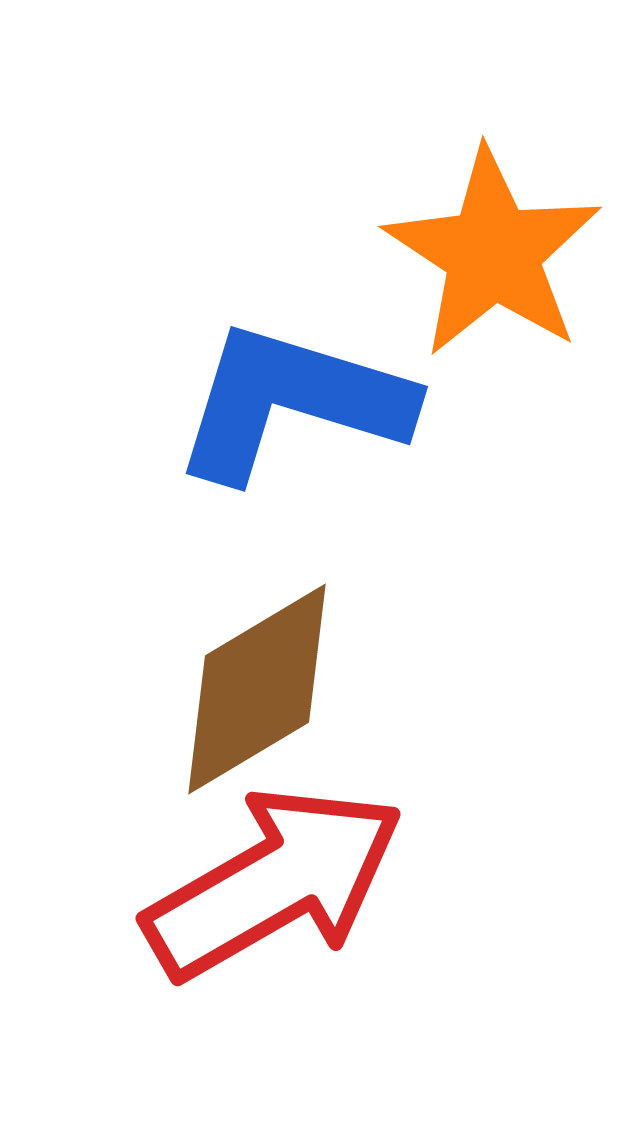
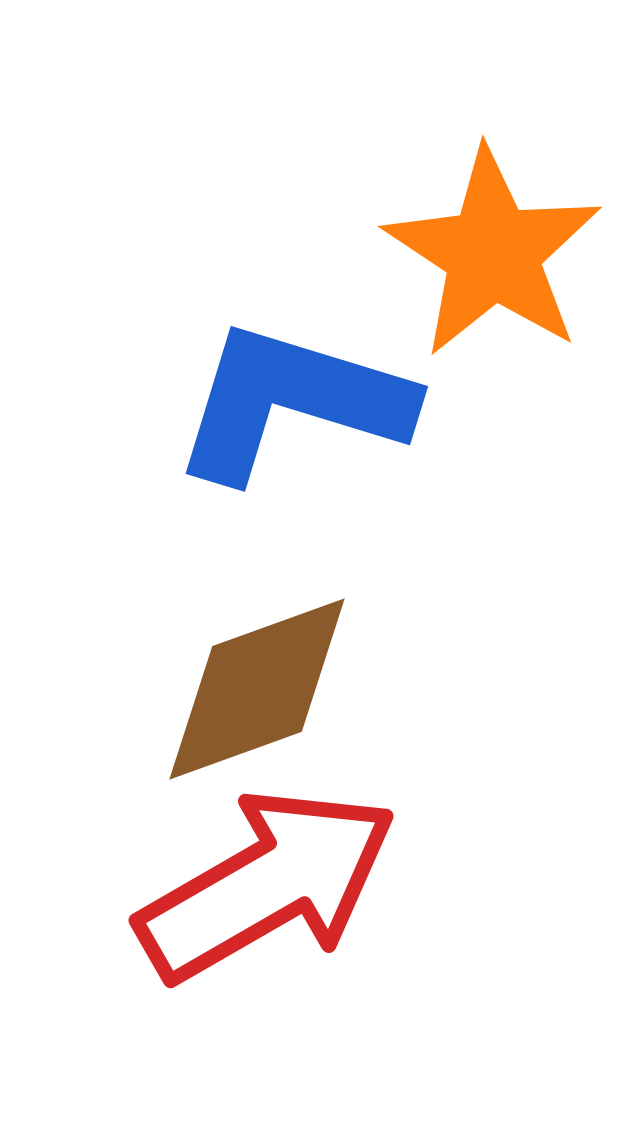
brown diamond: rotated 11 degrees clockwise
red arrow: moved 7 px left, 2 px down
